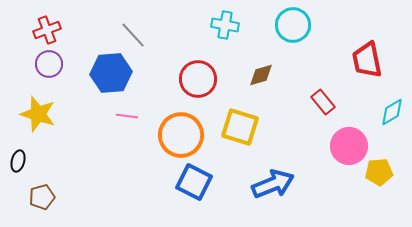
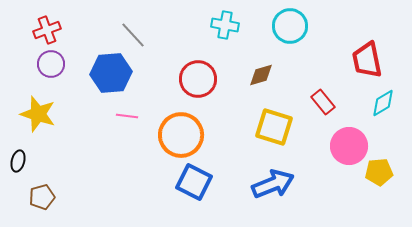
cyan circle: moved 3 px left, 1 px down
purple circle: moved 2 px right
cyan diamond: moved 9 px left, 9 px up
yellow square: moved 34 px right
